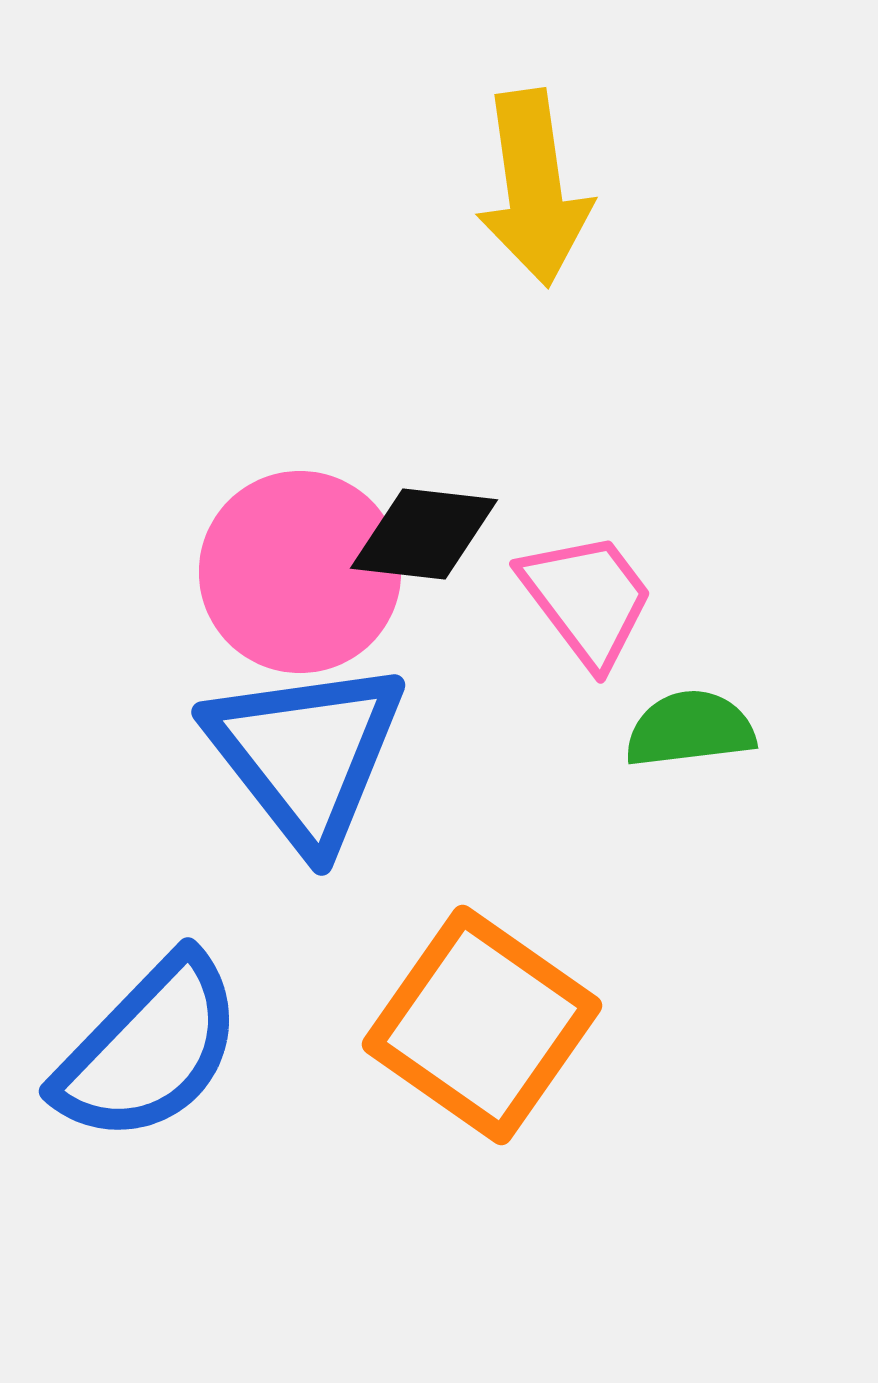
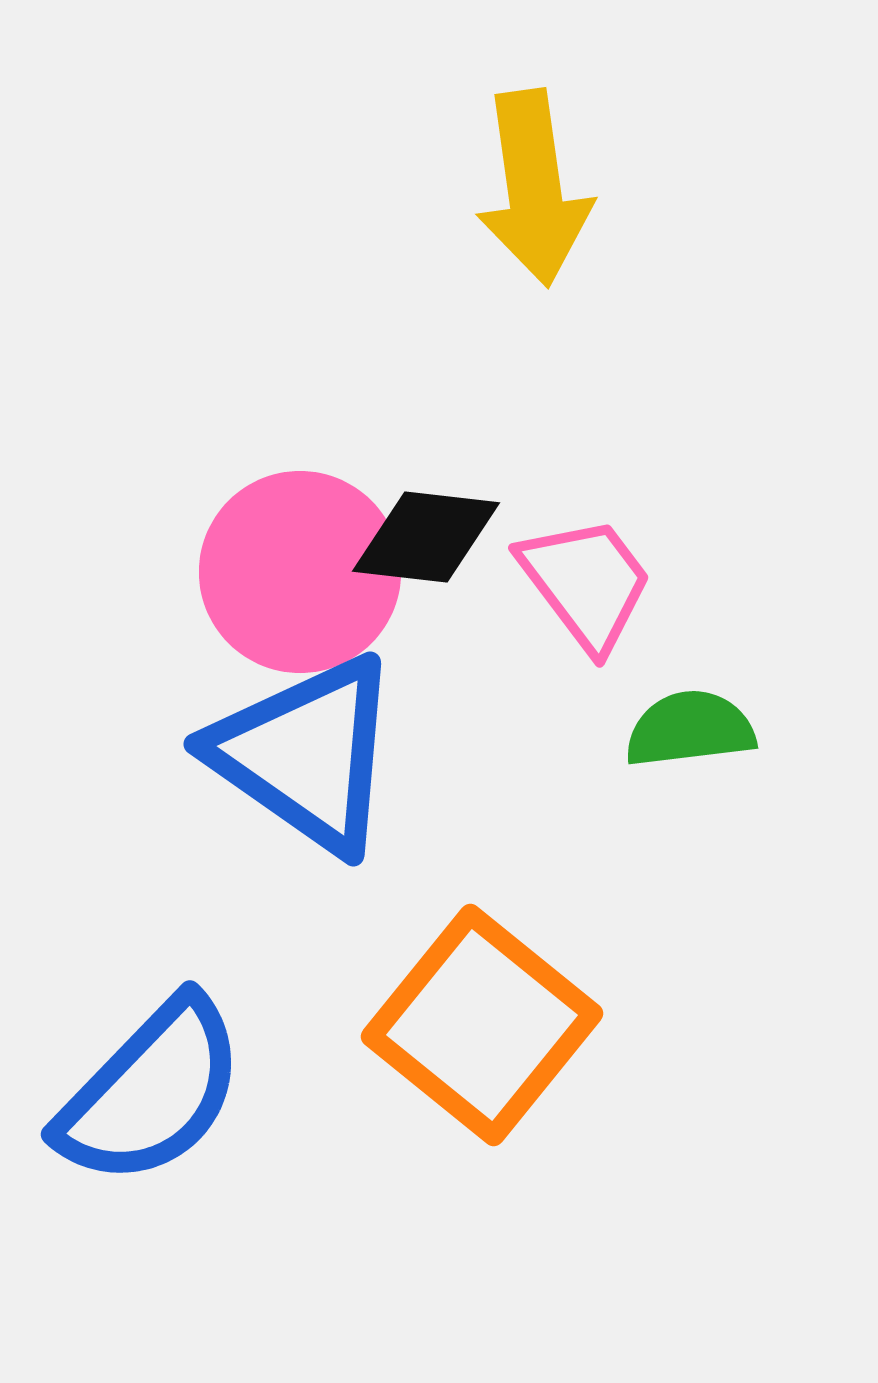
black diamond: moved 2 px right, 3 px down
pink trapezoid: moved 1 px left, 16 px up
blue triangle: rotated 17 degrees counterclockwise
orange square: rotated 4 degrees clockwise
blue semicircle: moved 2 px right, 43 px down
